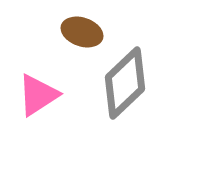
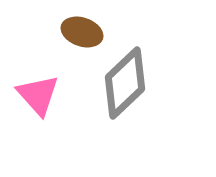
pink triangle: rotated 39 degrees counterclockwise
